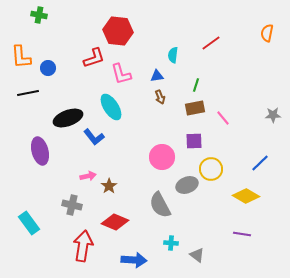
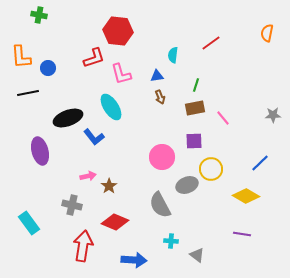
cyan cross: moved 2 px up
